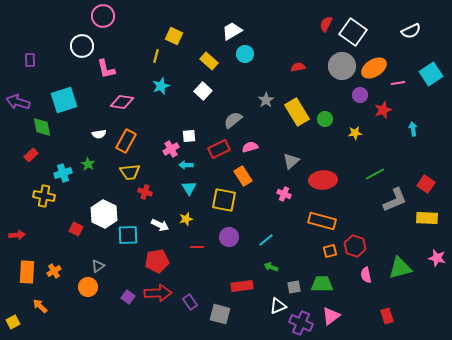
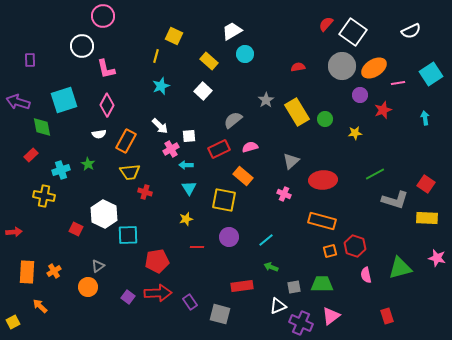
red semicircle at (326, 24): rotated 14 degrees clockwise
pink diamond at (122, 102): moved 15 px left, 3 px down; rotated 70 degrees counterclockwise
cyan arrow at (413, 129): moved 12 px right, 11 px up
cyan cross at (63, 173): moved 2 px left, 3 px up
orange rectangle at (243, 176): rotated 18 degrees counterclockwise
gray L-shape at (395, 200): rotated 40 degrees clockwise
white arrow at (160, 225): moved 99 px up; rotated 18 degrees clockwise
red arrow at (17, 235): moved 3 px left, 3 px up
